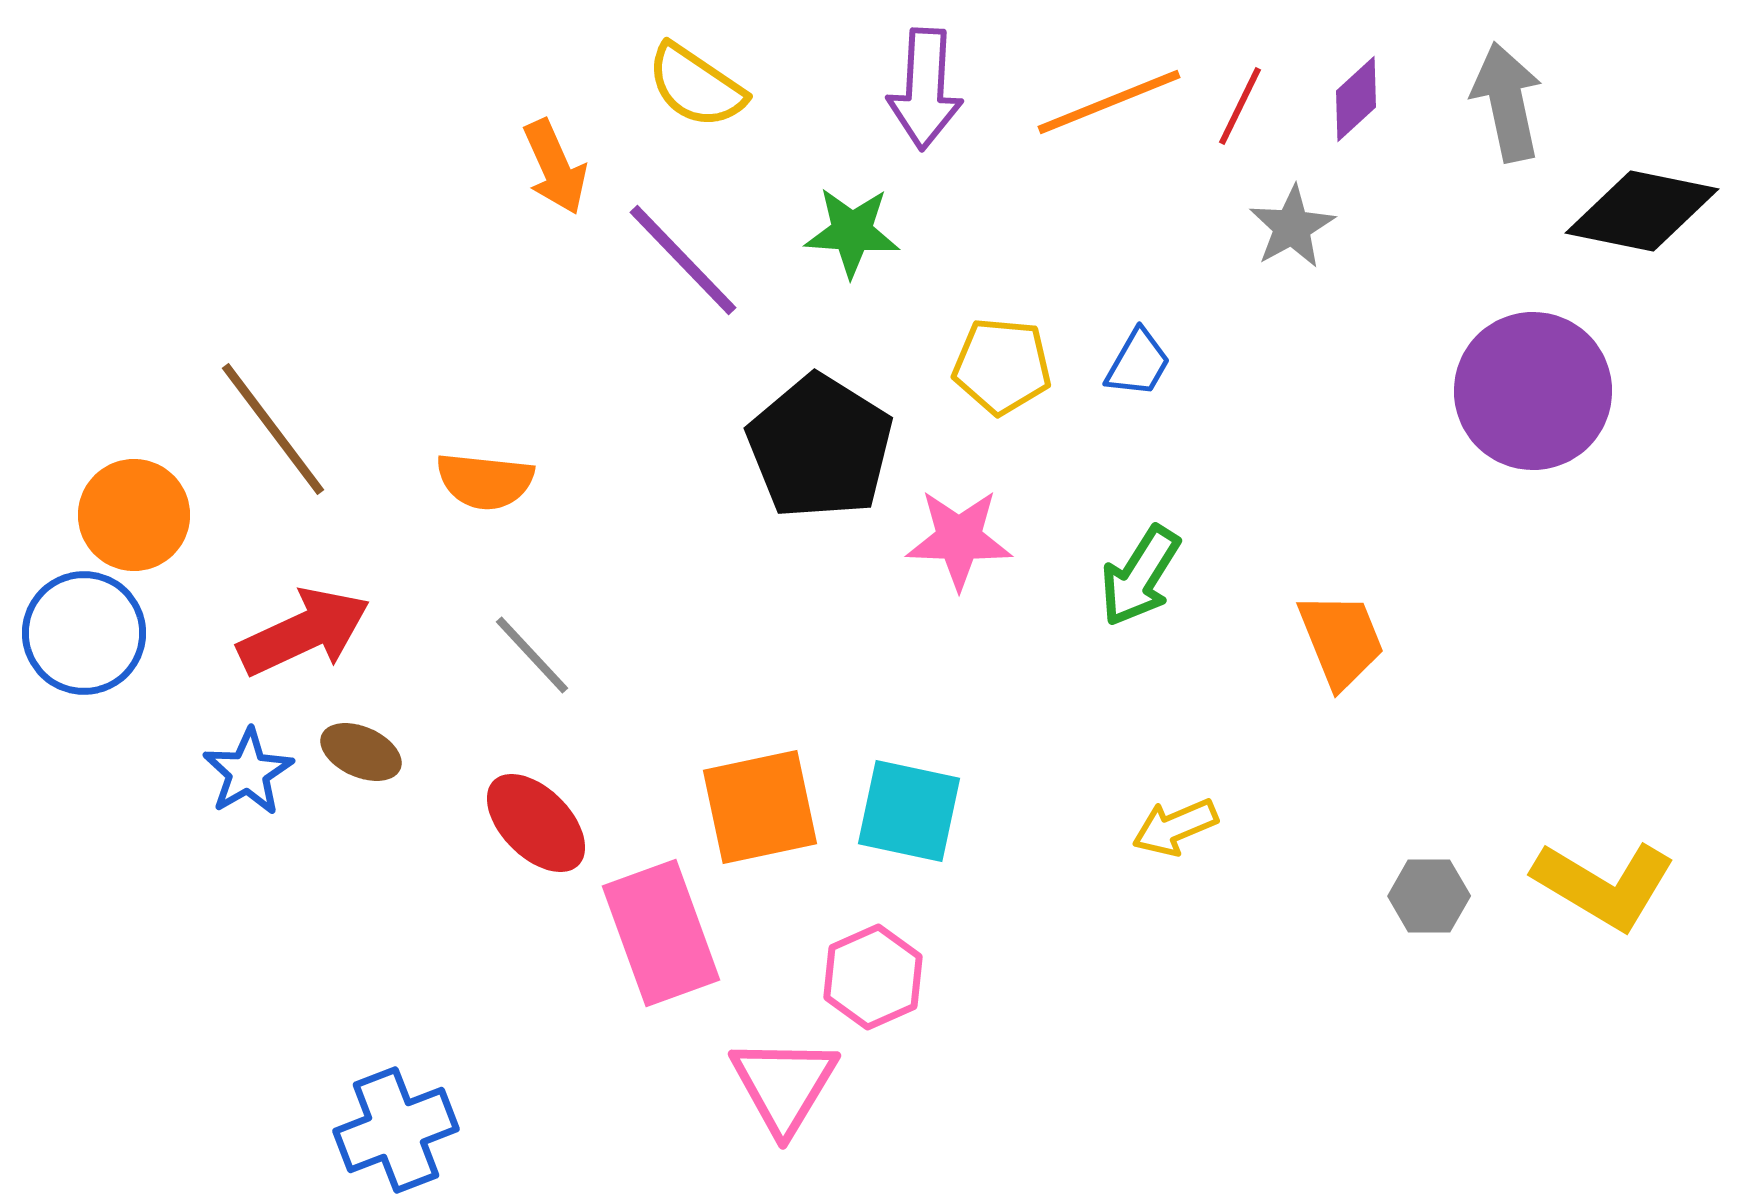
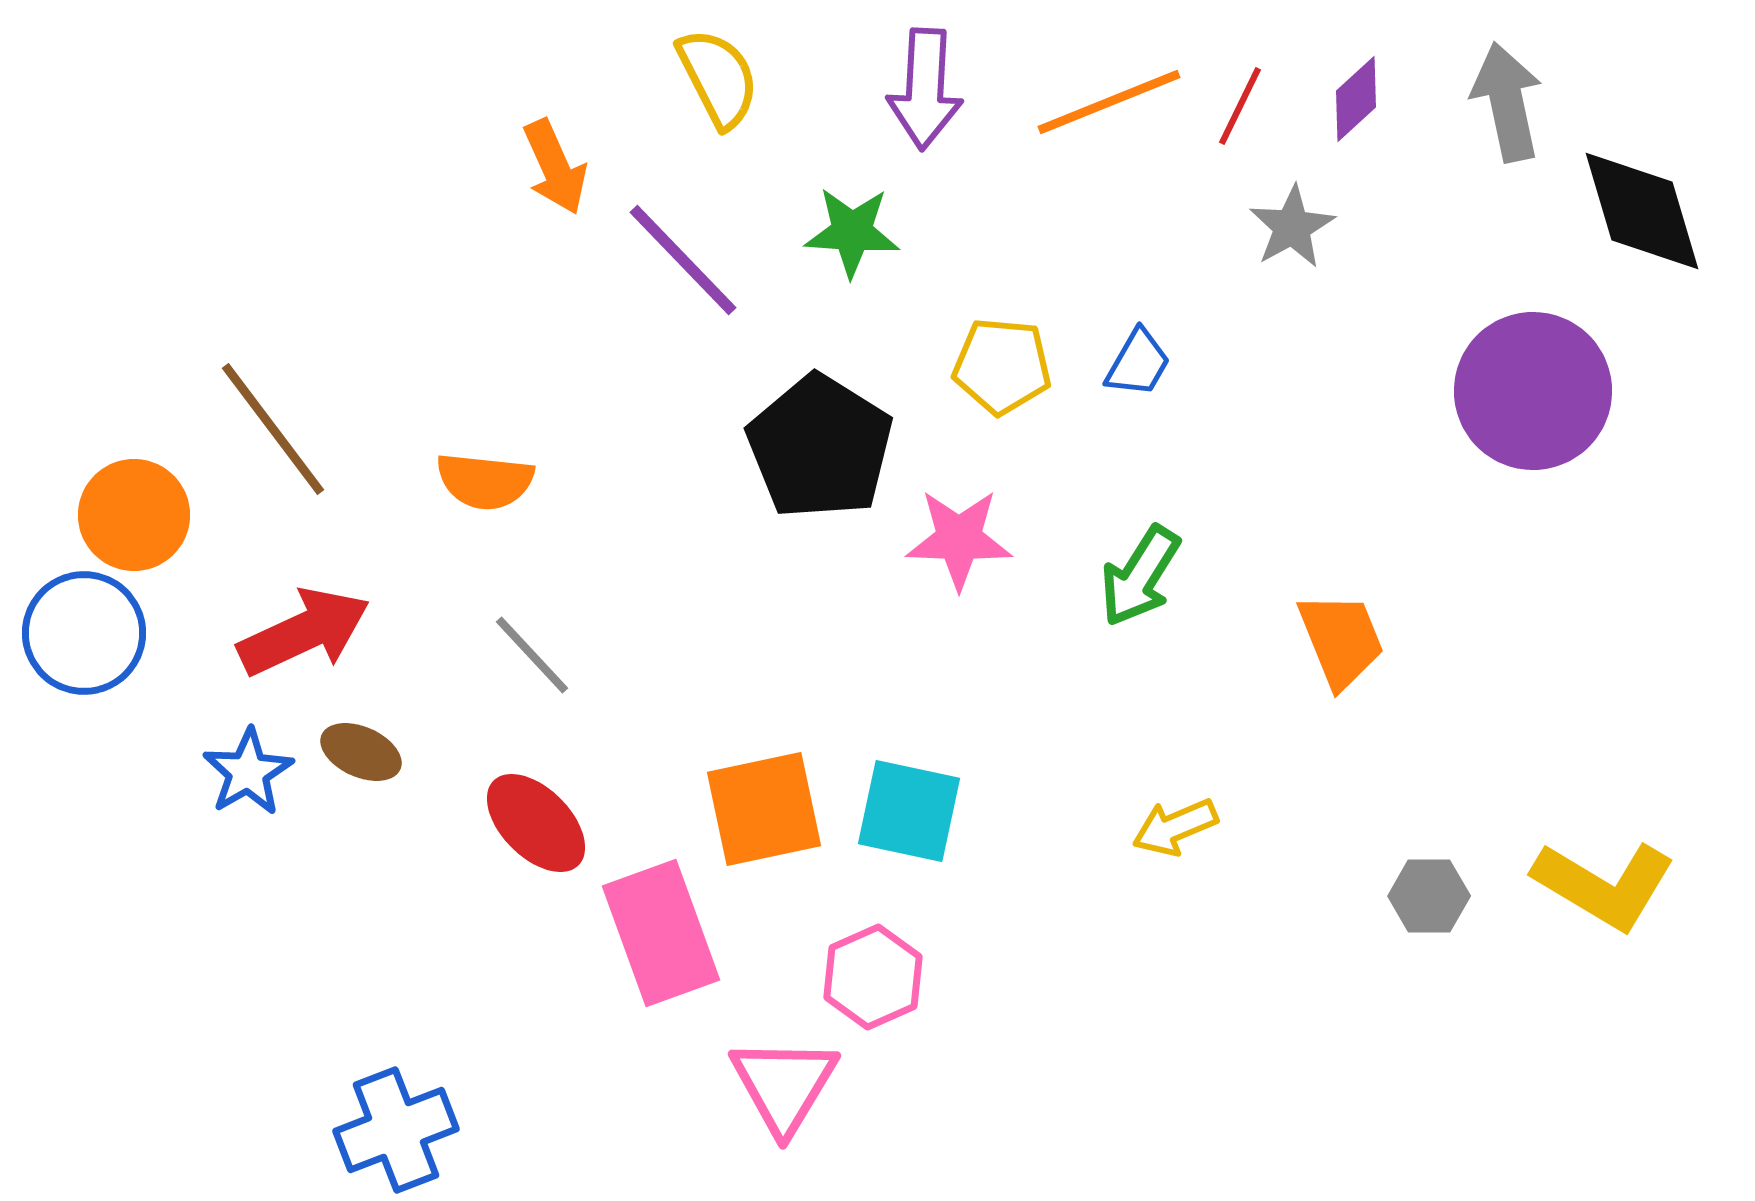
yellow semicircle: moved 22 px right, 8 px up; rotated 151 degrees counterclockwise
black diamond: rotated 62 degrees clockwise
orange square: moved 4 px right, 2 px down
